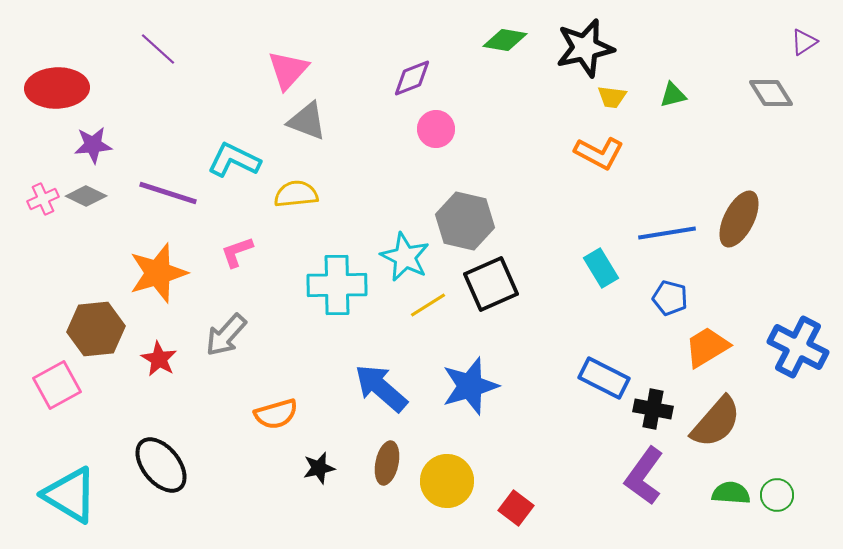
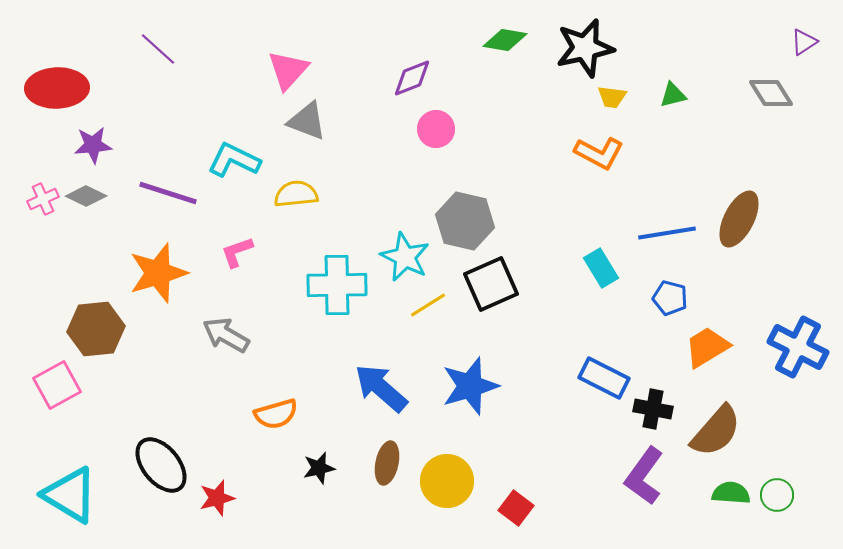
gray arrow at (226, 335): rotated 78 degrees clockwise
red star at (159, 359): moved 58 px right, 139 px down; rotated 27 degrees clockwise
brown semicircle at (716, 422): moved 9 px down
